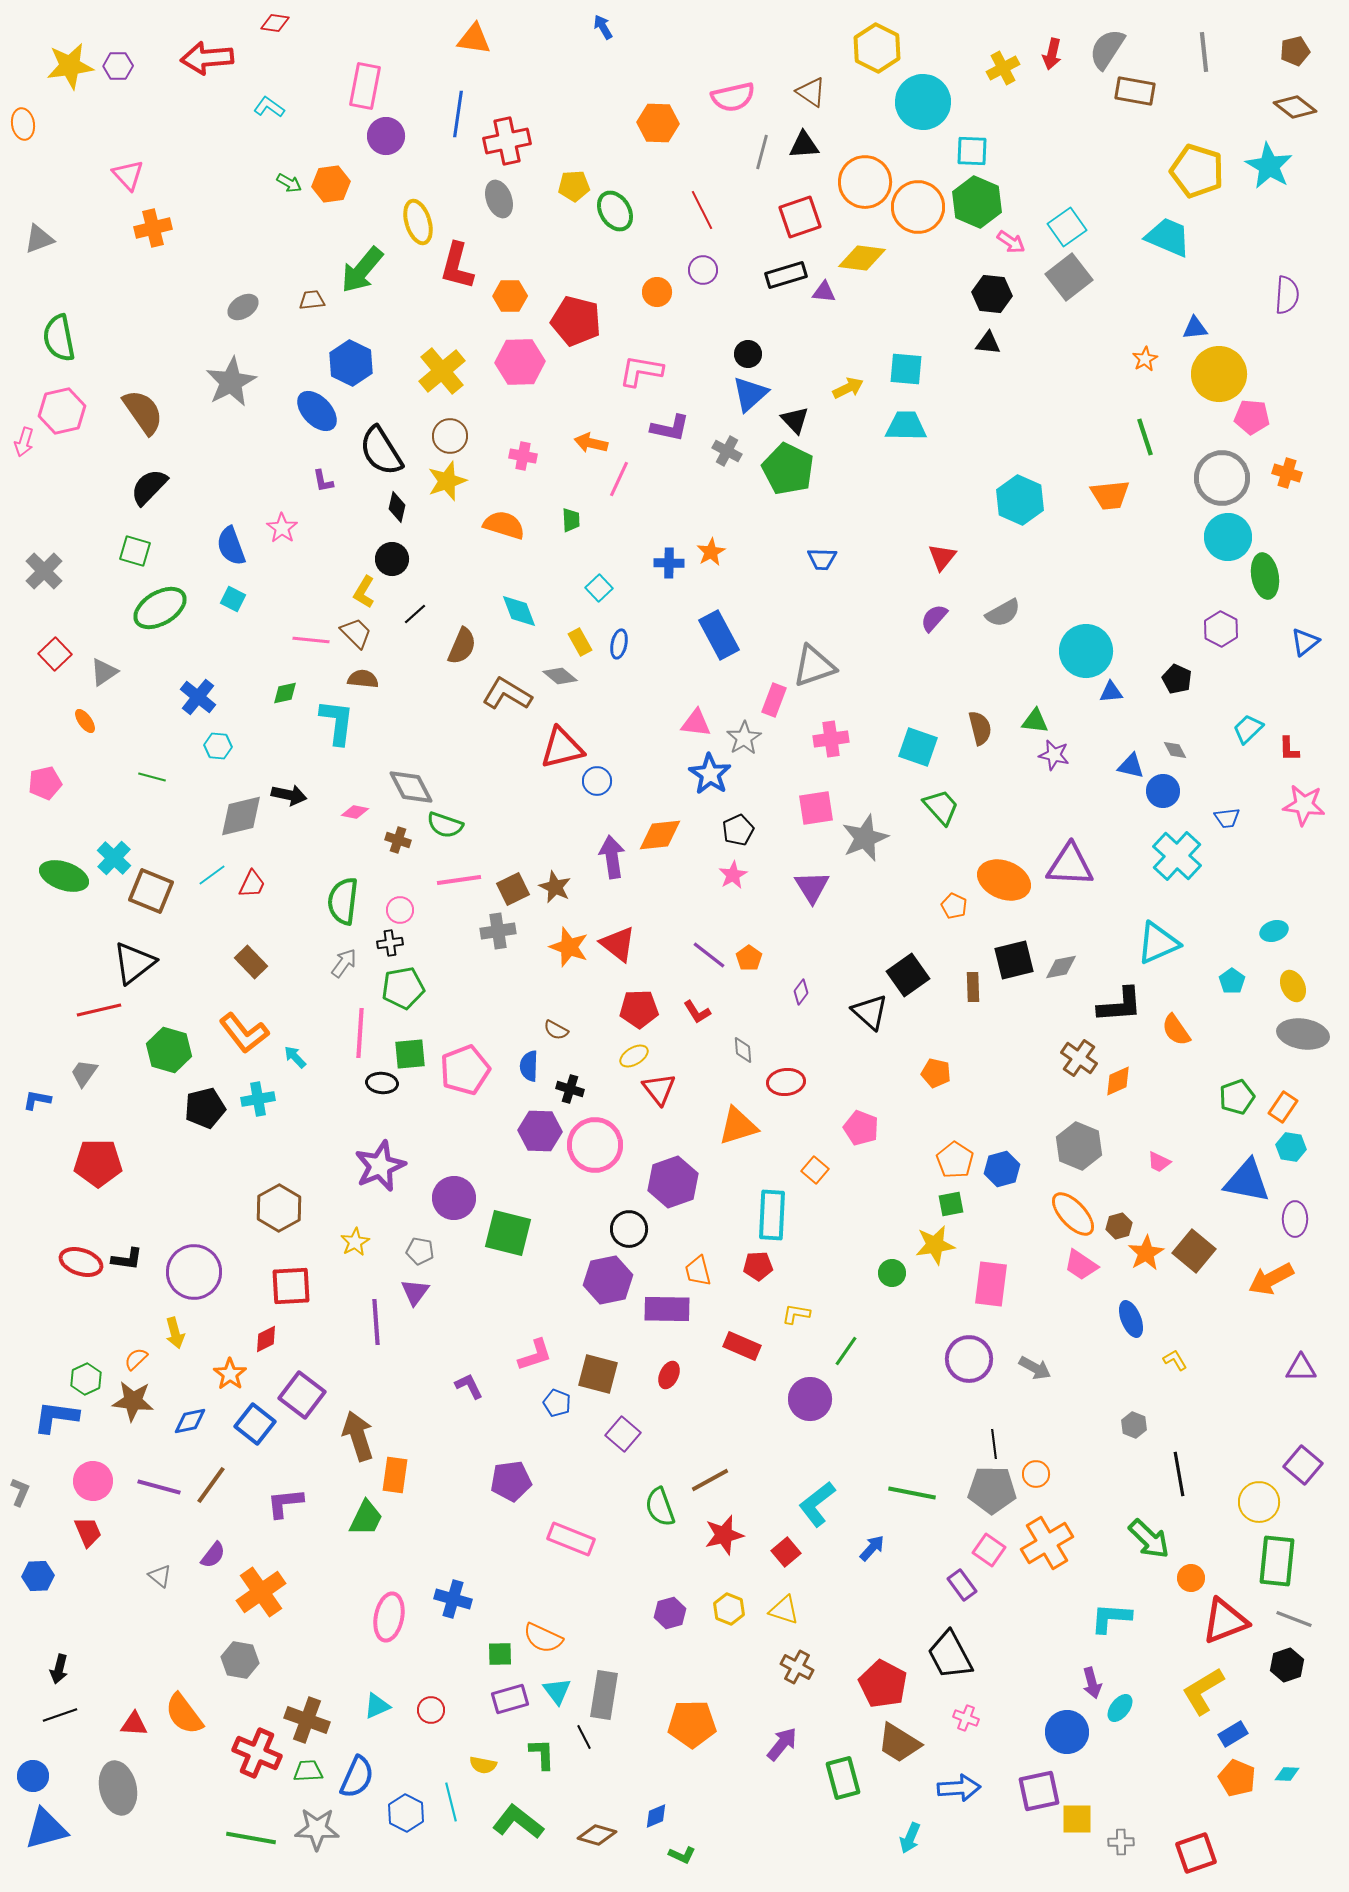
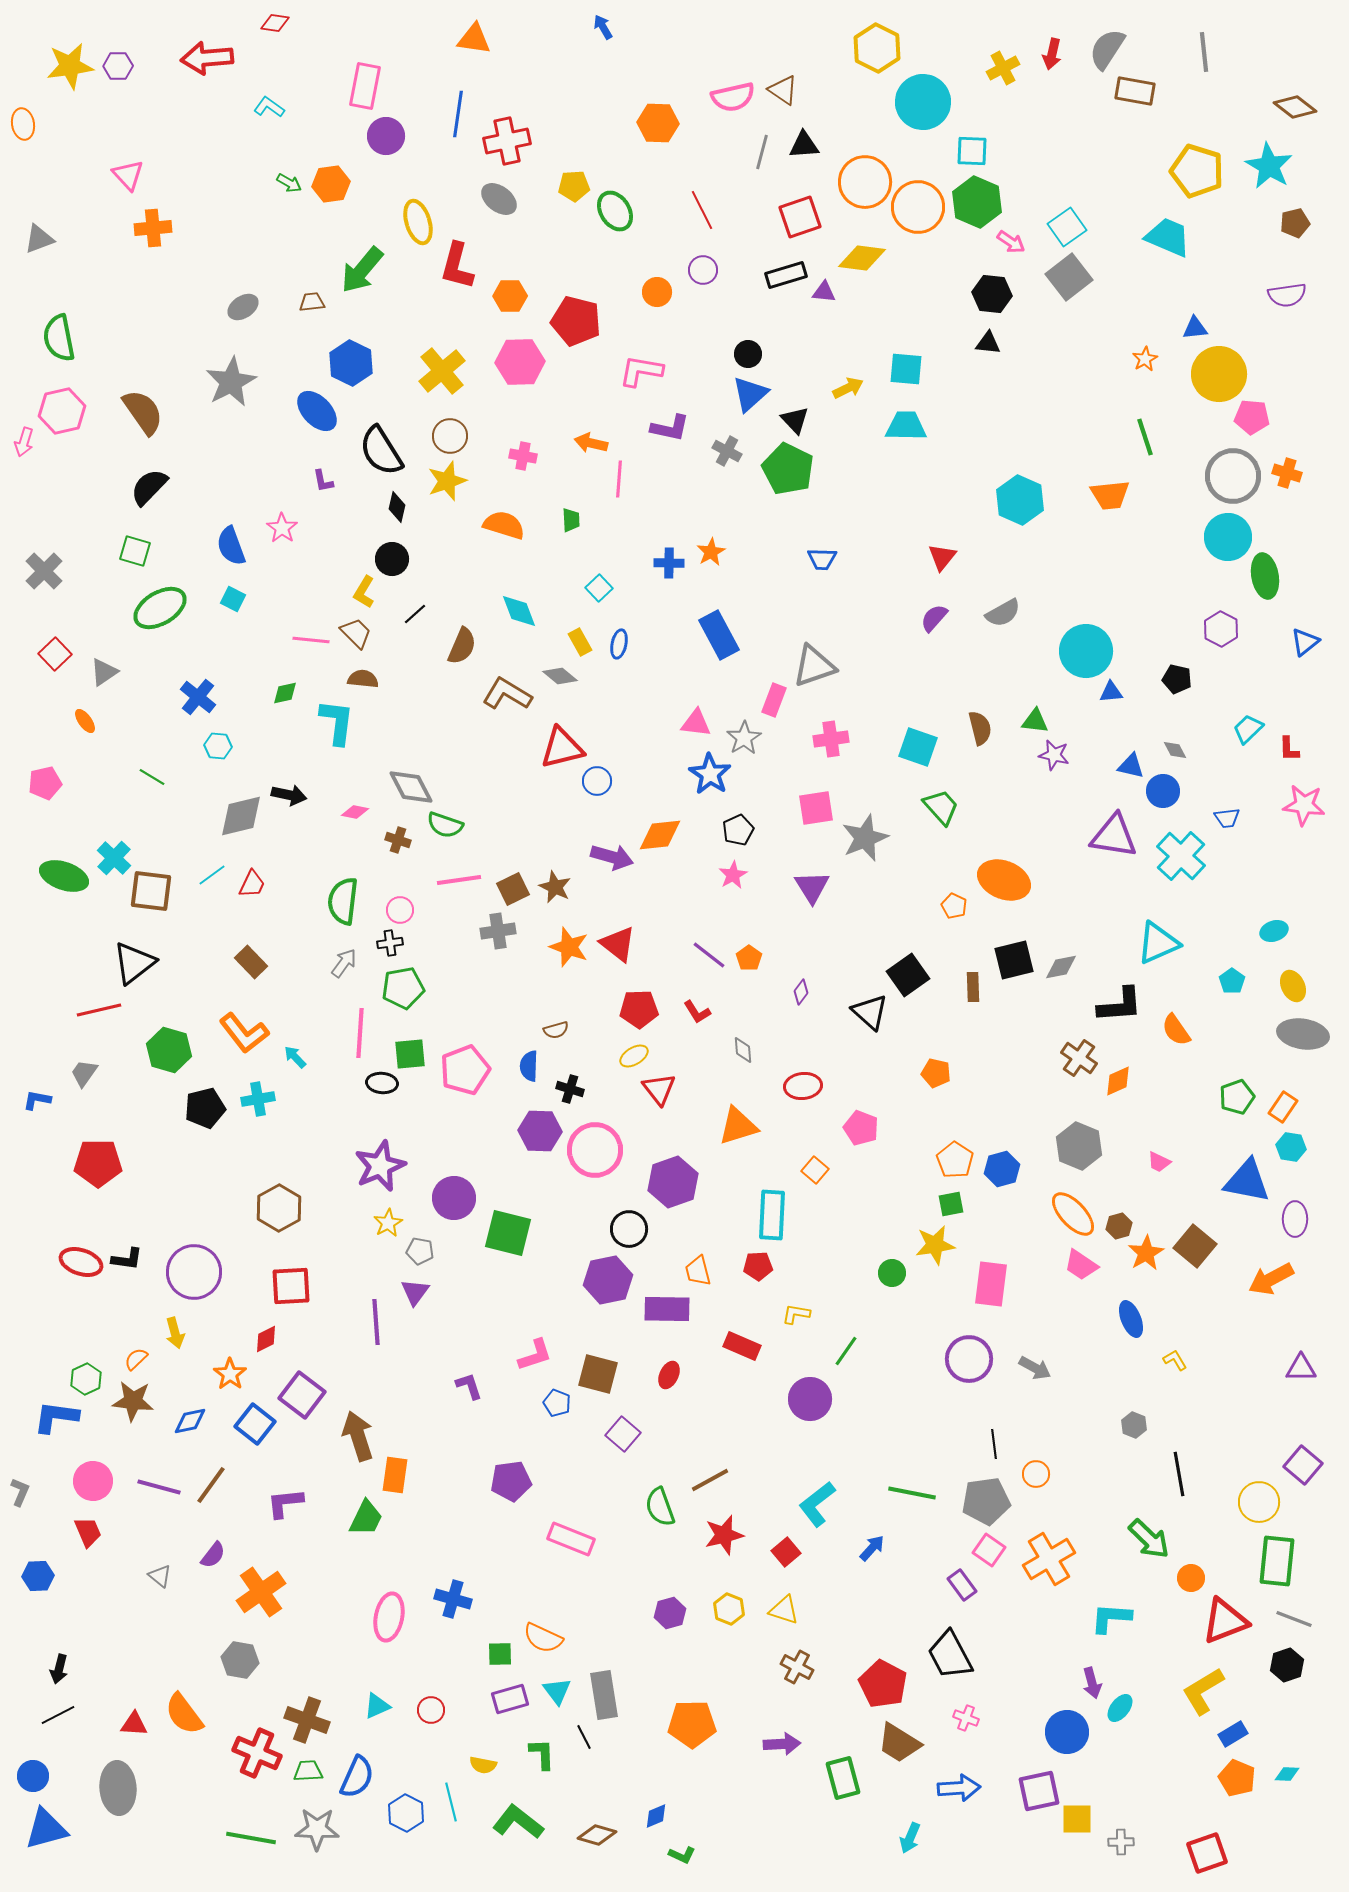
brown pentagon at (1295, 51): moved 172 px down
brown triangle at (811, 92): moved 28 px left, 2 px up
gray ellipse at (499, 199): rotated 33 degrees counterclockwise
orange cross at (153, 228): rotated 9 degrees clockwise
purple semicircle at (1287, 295): rotated 78 degrees clockwise
brown trapezoid at (312, 300): moved 2 px down
gray circle at (1222, 478): moved 11 px right, 2 px up
pink line at (619, 479): rotated 21 degrees counterclockwise
black pentagon at (1177, 679): rotated 12 degrees counterclockwise
green line at (152, 777): rotated 16 degrees clockwise
cyan cross at (1177, 856): moved 4 px right
purple arrow at (612, 857): rotated 114 degrees clockwise
purple triangle at (1070, 865): moved 44 px right, 29 px up; rotated 6 degrees clockwise
brown square at (151, 891): rotated 15 degrees counterclockwise
brown semicircle at (556, 1030): rotated 45 degrees counterclockwise
red ellipse at (786, 1082): moved 17 px right, 4 px down
pink circle at (595, 1145): moved 5 px down
yellow star at (355, 1242): moved 33 px right, 19 px up
brown square at (1194, 1251): moved 1 px right, 5 px up
purple L-shape at (469, 1386): rotated 8 degrees clockwise
gray pentagon at (992, 1490): moved 6 px left, 11 px down; rotated 9 degrees counterclockwise
orange cross at (1047, 1543): moved 2 px right, 16 px down
gray rectangle at (604, 1695): rotated 18 degrees counterclockwise
black line at (60, 1715): moved 2 px left; rotated 8 degrees counterclockwise
purple arrow at (782, 1744): rotated 48 degrees clockwise
gray ellipse at (118, 1788): rotated 9 degrees clockwise
red square at (1196, 1853): moved 11 px right
